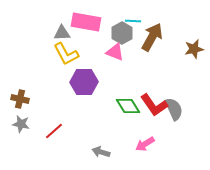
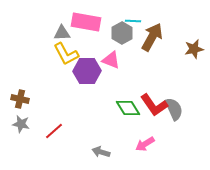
pink triangle: moved 4 px left, 8 px down
purple hexagon: moved 3 px right, 11 px up
green diamond: moved 2 px down
